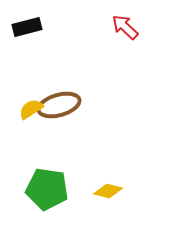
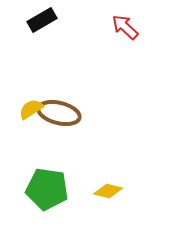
black rectangle: moved 15 px right, 7 px up; rotated 16 degrees counterclockwise
brown ellipse: moved 8 px down; rotated 30 degrees clockwise
